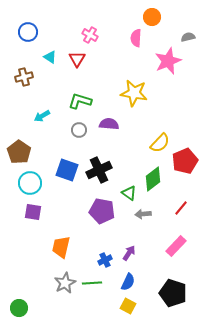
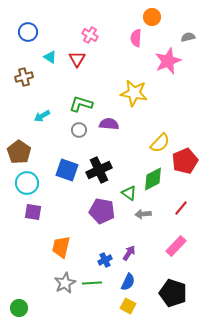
green L-shape: moved 1 px right, 3 px down
green diamond: rotated 10 degrees clockwise
cyan circle: moved 3 px left
